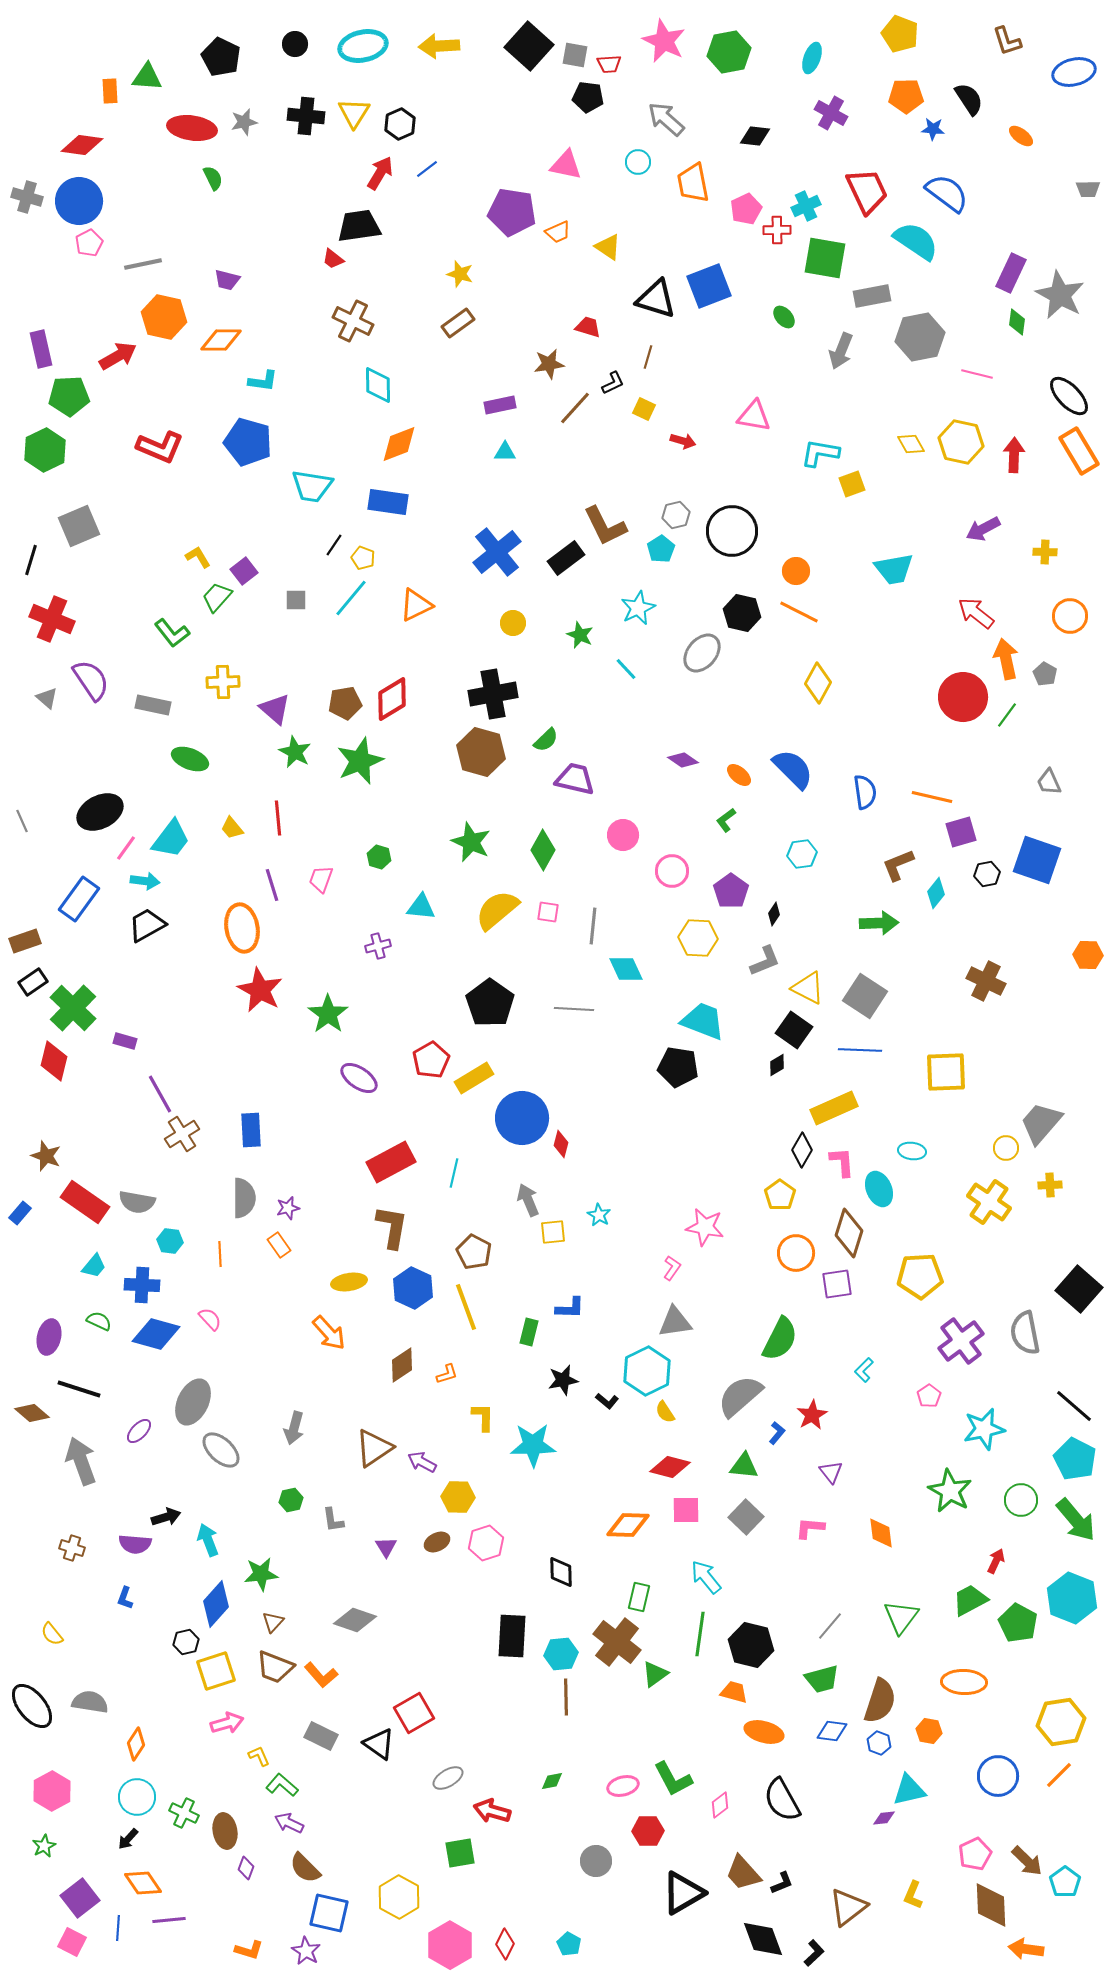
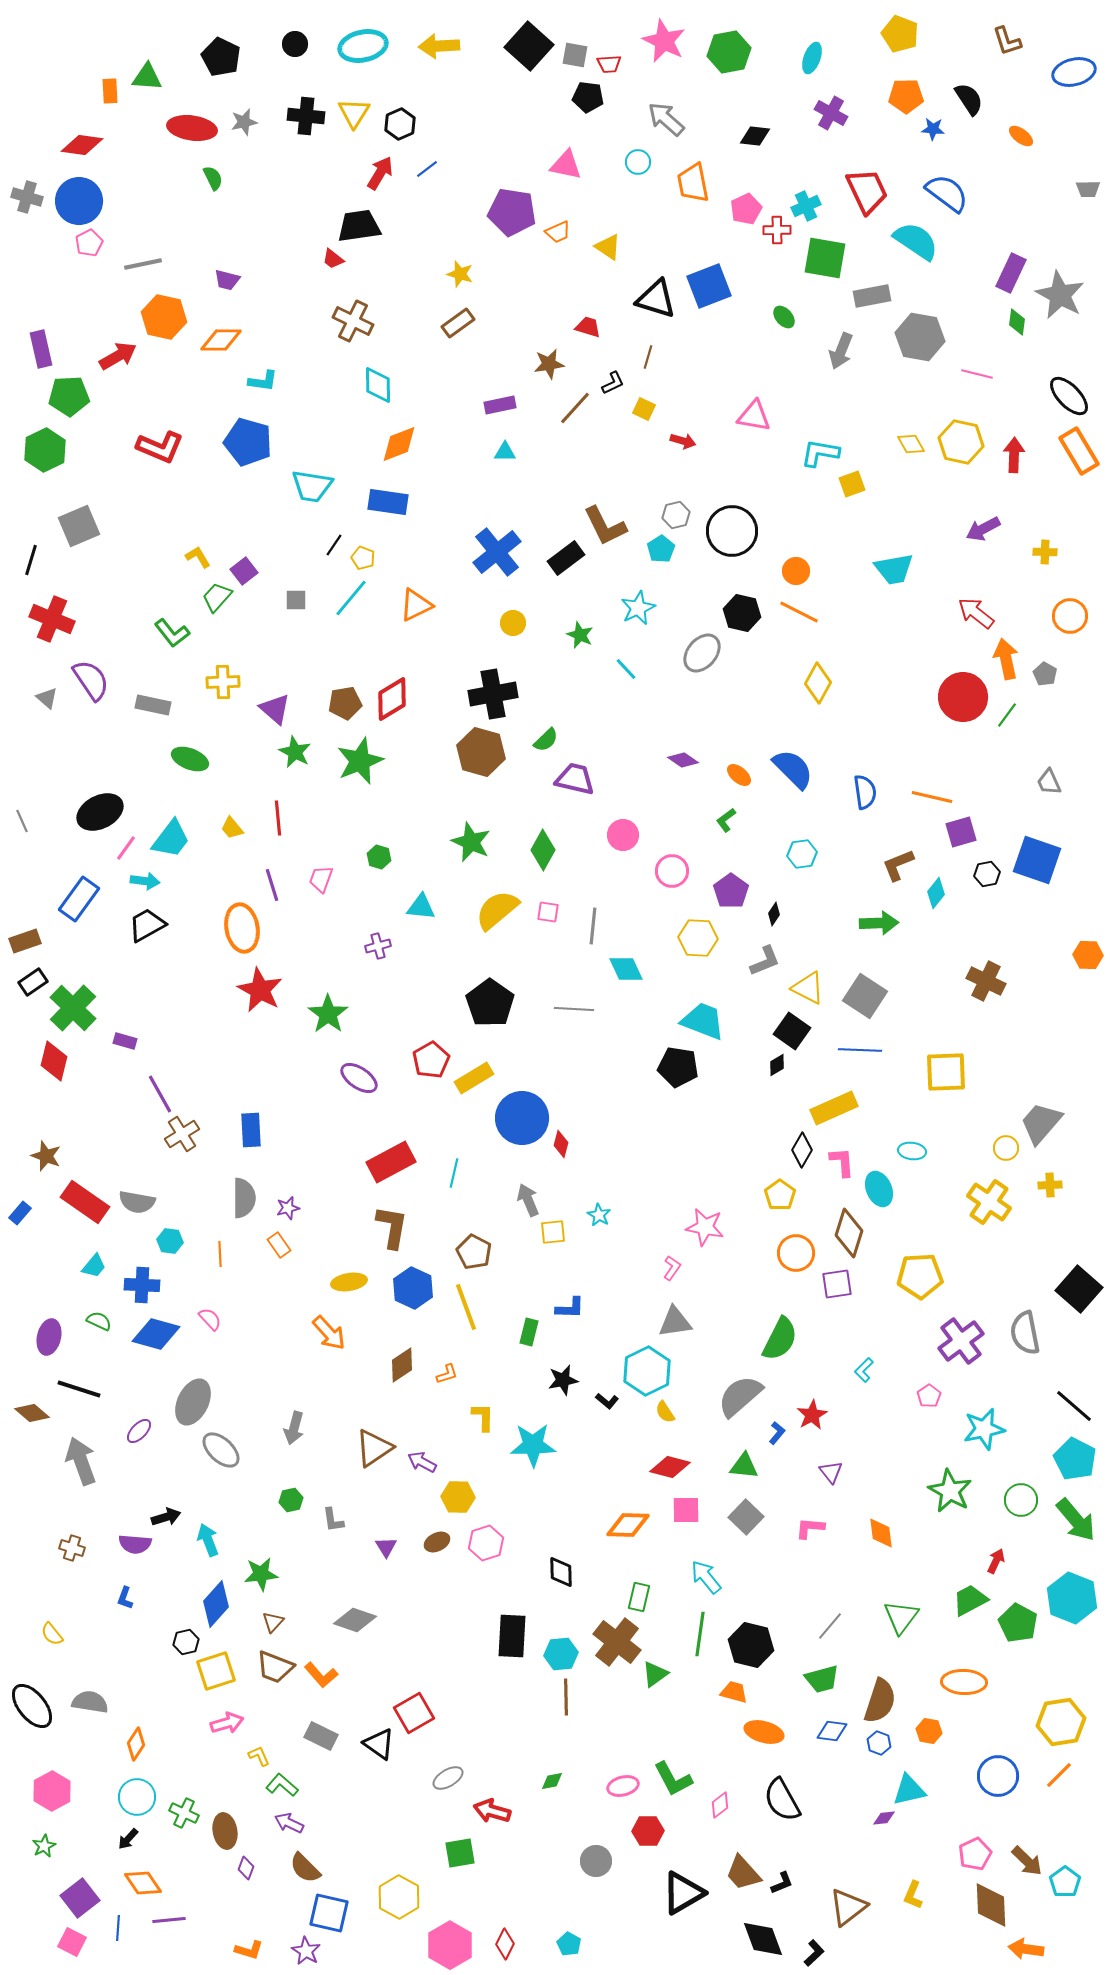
gray hexagon at (920, 337): rotated 21 degrees clockwise
black square at (794, 1030): moved 2 px left, 1 px down
